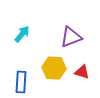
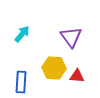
purple triangle: rotated 45 degrees counterclockwise
red triangle: moved 5 px left, 4 px down; rotated 14 degrees counterclockwise
